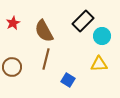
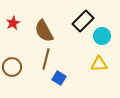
blue square: moved 9 px left, 2 px up
